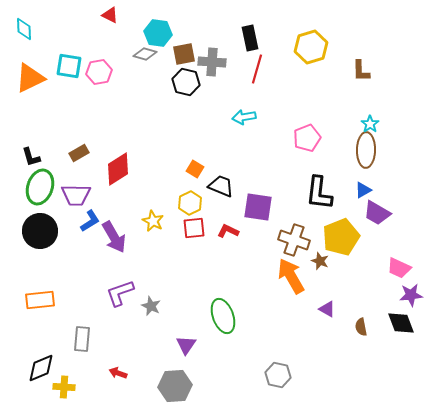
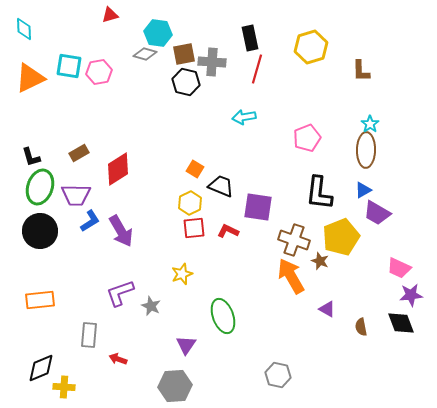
red triangle at (110, 15): rotated 42 degrees counterclockwise
yellow star at (153, 221): moved 29 px right, 53 px down; rotated 25 degrees clockwise
purple arrow at (114, 237): moved 7 px right, 6 px up
gray rectangle at (82, 339): moved 7 px right, 4 px up
red arrow at (118, 373): moved 14 px up
